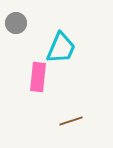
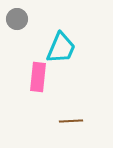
gray circle: moved 1 px right, 4 px up
brown line: rotated 15 degrees clockwise
